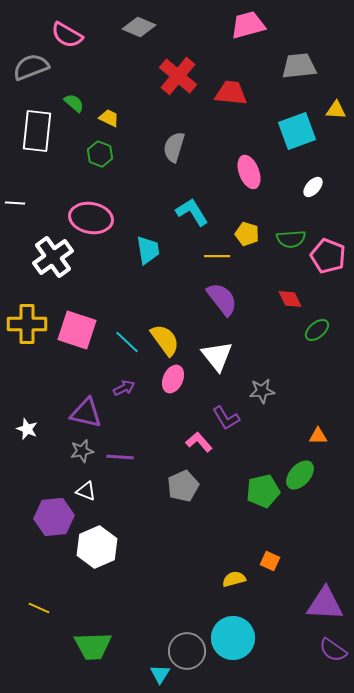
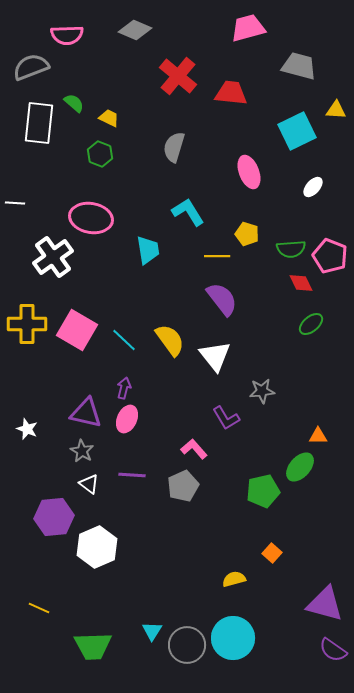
pink trapezoid at (248, 25): moved 3 px down
gray diamond at (139, 27): moved 4 px left, 3 px down
pink semicircle at (67, 35): rotated 32 degrees counterclockwise
gray trapezoid at (299, 66): rotated 21 degrees clockwise
white rectangle at (37, 131): moved 2 px right, 8 px up
cyan square at (297, 131): rotated 6 degrees counterclockwise
cyan L-shape at (192, 212): moved 4 px left
green semicircle at (291, 239): moved 10 px down
pink pentagon at (328, 256): moved 2 px right
red diamond at (290, 299): moved 11 px right, 16 px up
pink square at (77, 330): rotated 12 degrees clockwise
green ellipse at (317, 330): moved 6 px left, 6 px up
yellow semicircle at (165, 340): moved 5 px right
cyan line at (127, 342): moved 3 px left, 2 px up
white triangle at (217, 356): moved 2 px left
pink ellipse at (173, 379): moved 46 px left, 40 px down
purple arrow at (124, 388): rotated 50 degrees counterclockwise
pink L-shape at (199, 442): moved 5 px left, 7 px down
gray star at (82, 451): rotated 30 degrees counterclockwise
purple line at (120, 457): moved 12 px right, 18 px down
green ellipse at (300, 475): moved 8 px up
white triangle at (86, 491): moved 3 px right, 7 px up; rotated 15 degrees clockwise
orange square at (270, 561): moved 2 px right, 8 px up; rotated 18 degrees clockwise
purple triangle at (325, 604): rotated 12 degrees clockwise
gray circle at (187, 651): moved 6 px up
cyan triangle at (160, 674): moved 8 px left, 43 px up
